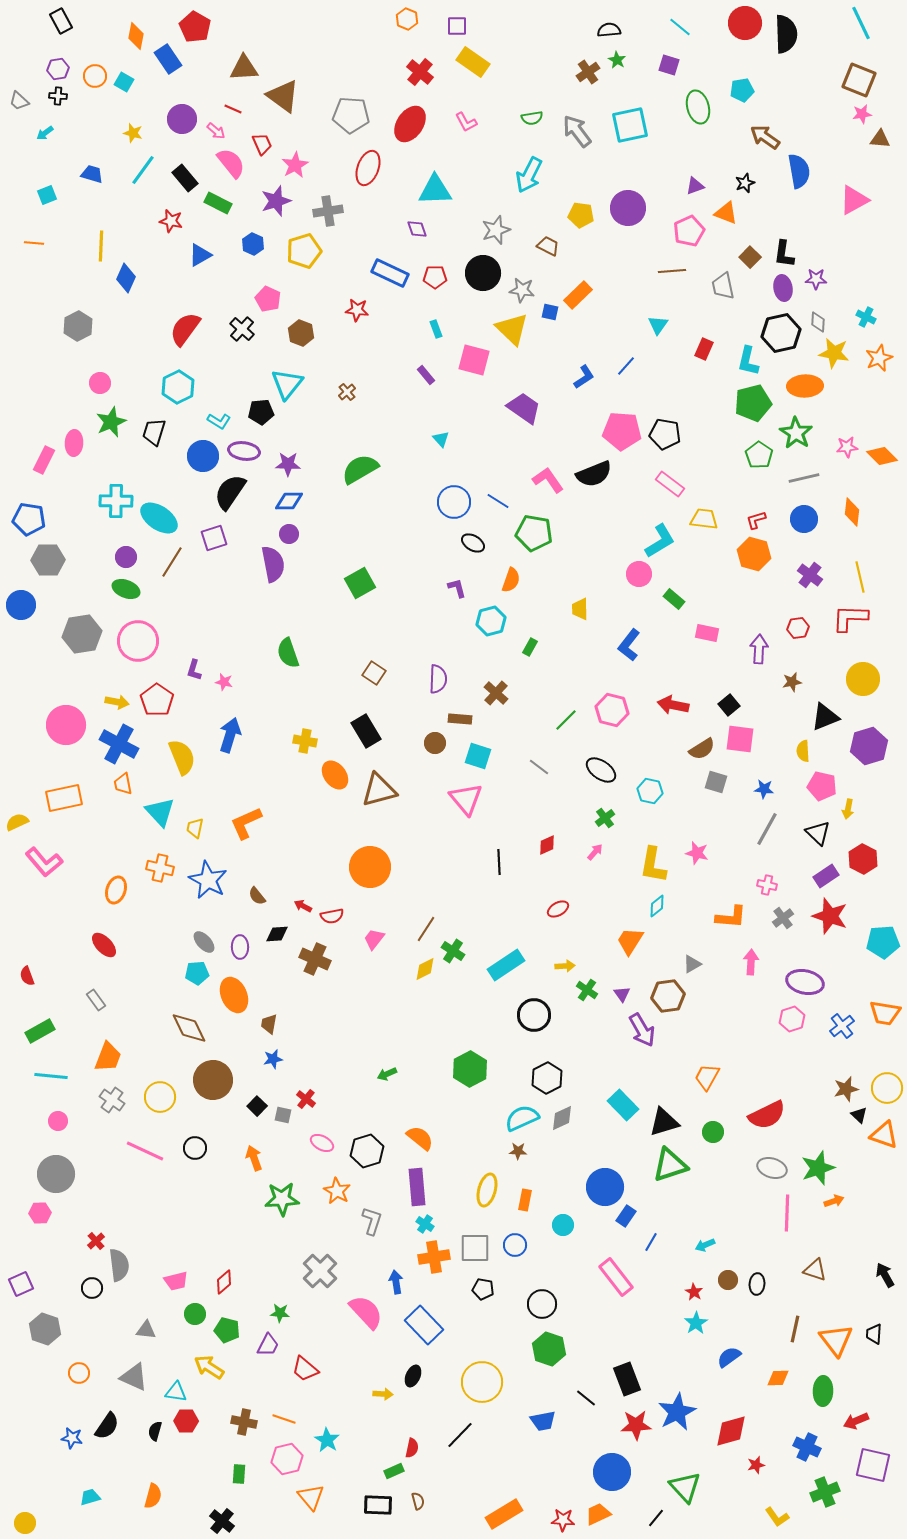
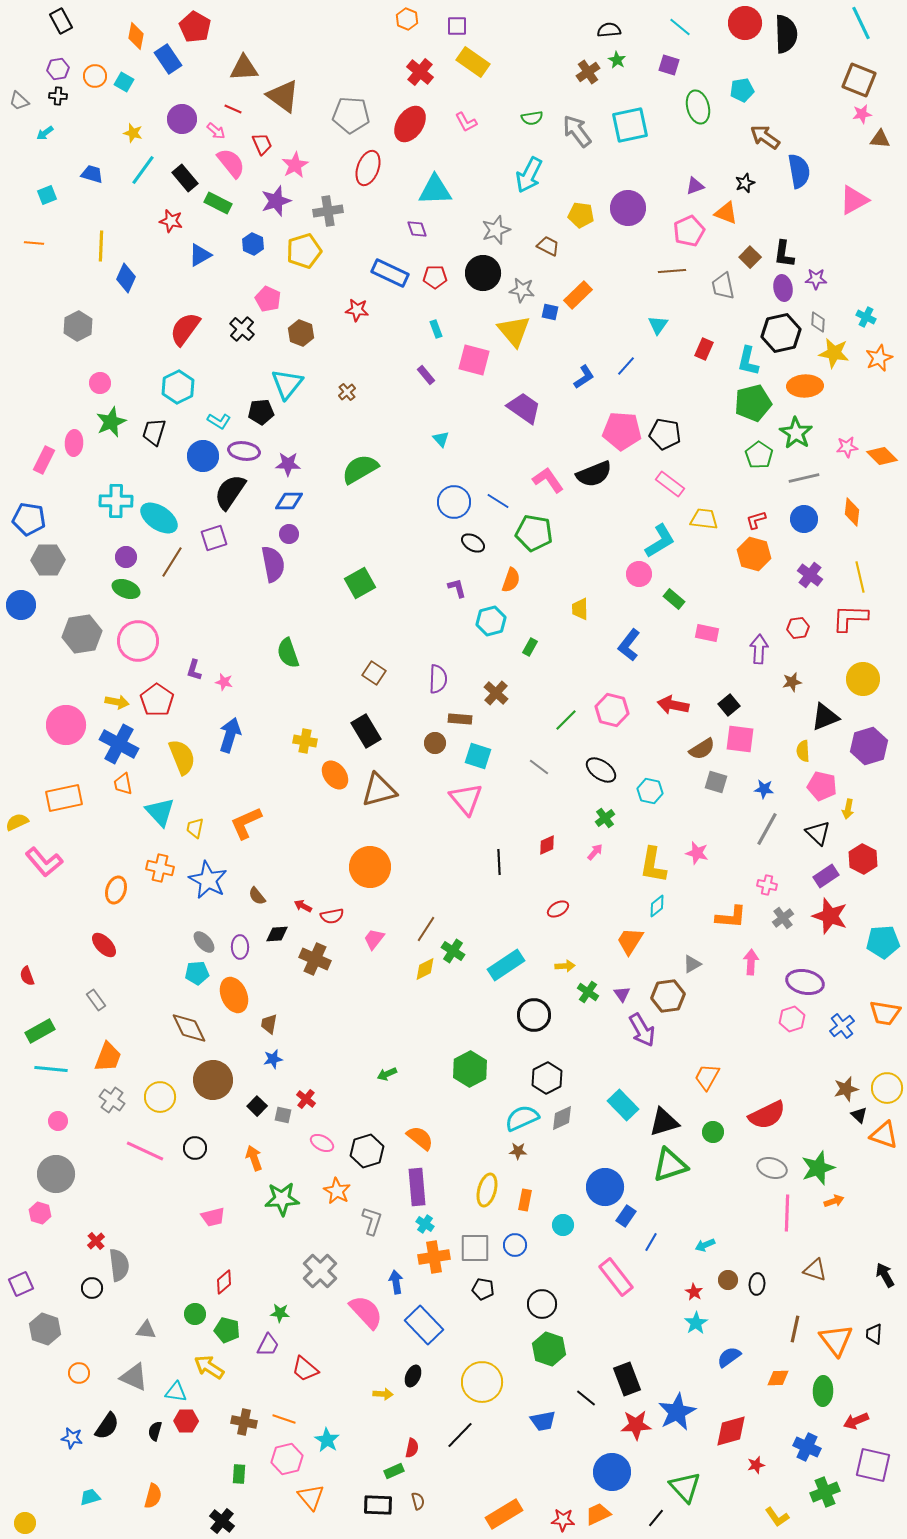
yellow triangle at (512, 329): moved 2 px right, 2 px down; rotated 6 degrees clockwise
green cross at (587, 990): moved 1 px right, 2 px down
cyan line at (51, 1076): moved 7 px up
pink hexagon at (40, 1213): rotated 20 degrees clockwise
pink trapezoid at (176, 1281): moved 37 px right, 64 px up
